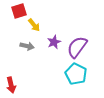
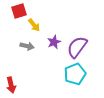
cyan pentagon: moved 1 px left; rotated 25 degrees clockwise
